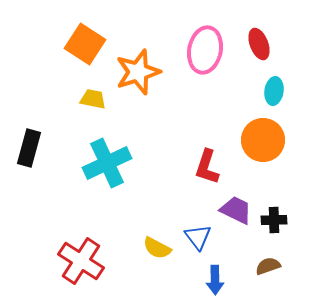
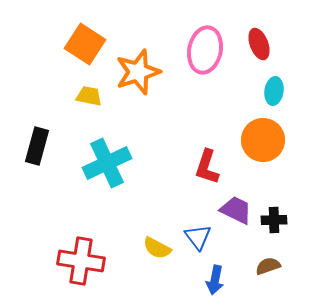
yellow trapezoid: moved 4 px left, 3 px up
black rectangle: moved 8 px right, 2 px up
red cross: rotated 24 degrees counterclockwise
blue arrow: rotated 12 degrees clockwise
